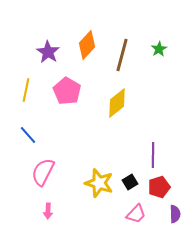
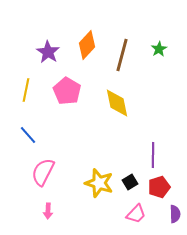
yellow diamond: rotated 64 degrees counterclockwise
